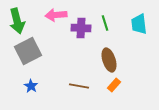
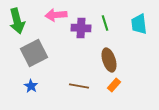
gray square: moved 6 px right, 2 px down
